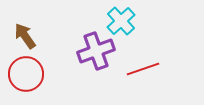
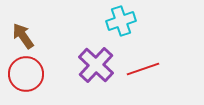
cyan cross: rotated 24 degrees clockwise
brown arrow: moved 2 px left
purple cross: moved 14 px down; rotated 27 degrees counterclockwise
